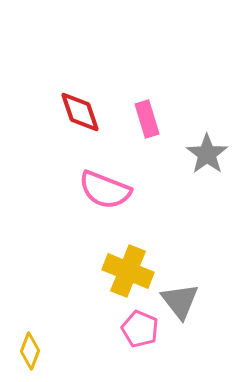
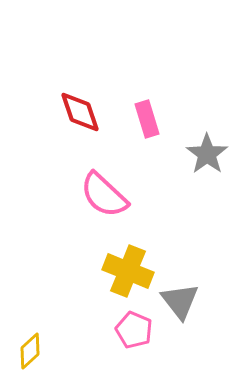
pink semicircle: moved 1 px left, 5 px down; rotated 22 degrees clockwise
pink pentagon: moved 6 px left, 1 px down
yellow diamond: rotated 27 degrees clockwise
